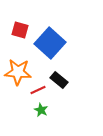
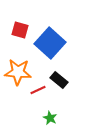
green star: moved 9 px right, 8 px down
